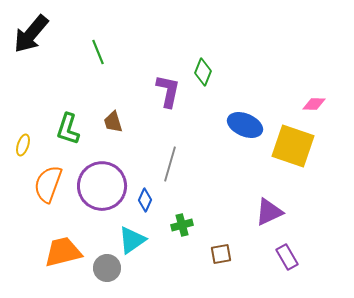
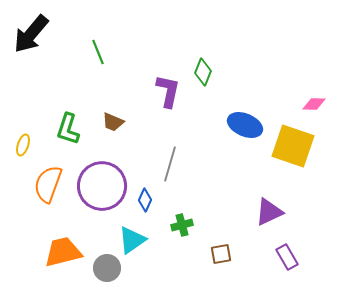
brown trapezoid: rotated 50 degrees counterclockwise
